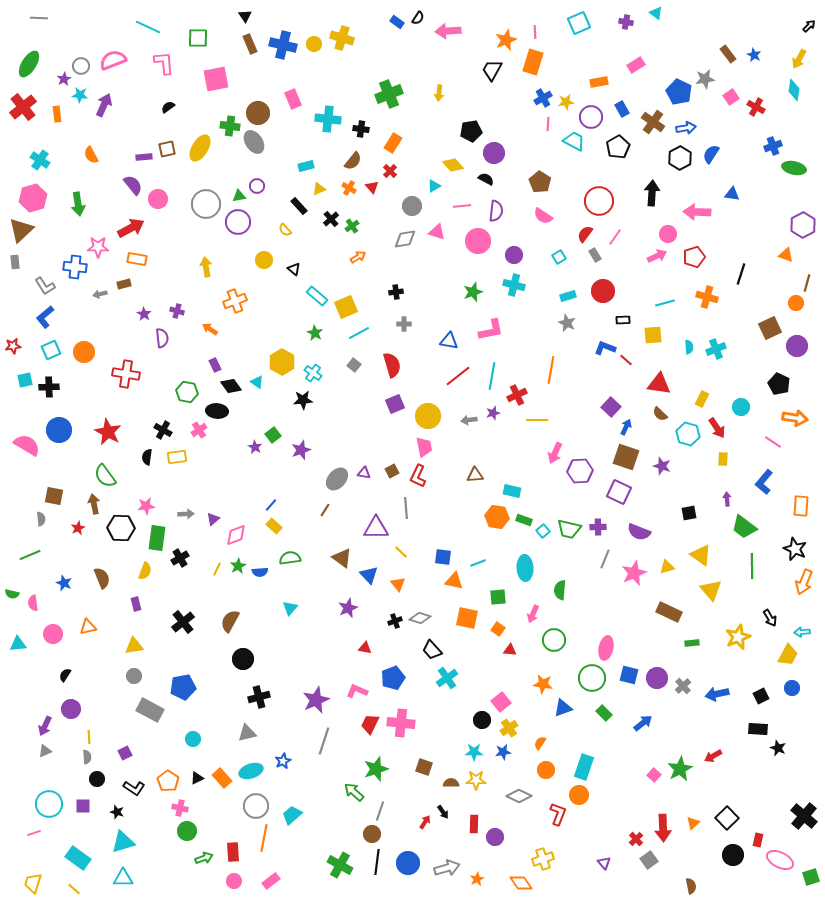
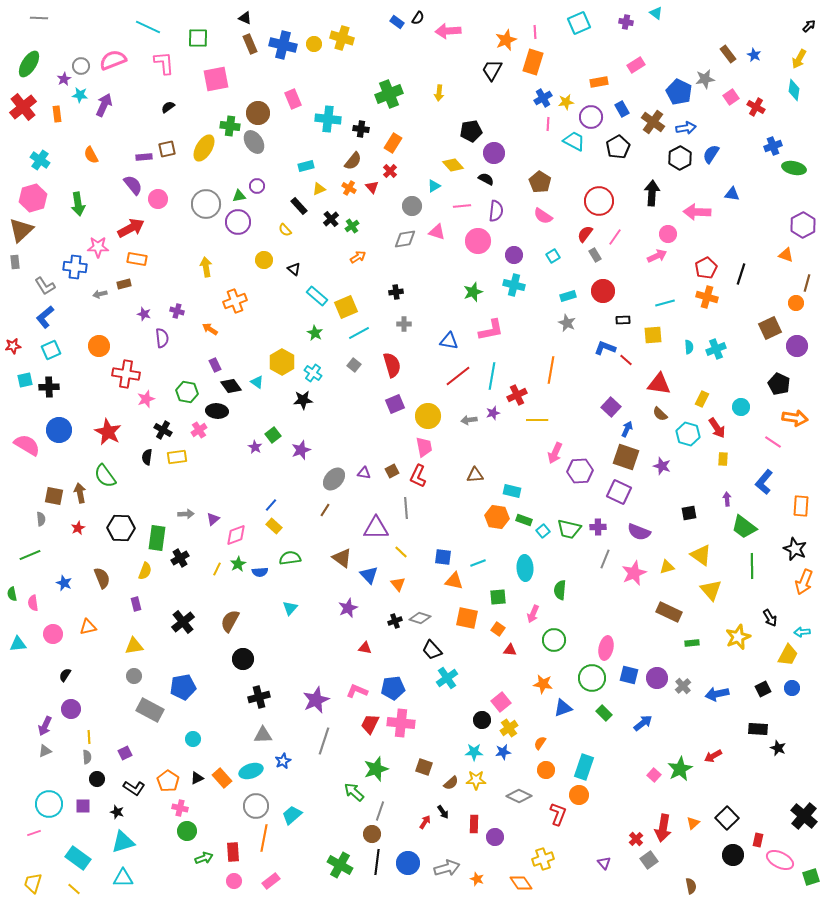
black triangle at (245, 16): moved 2 px down; rotated 32 degrees counterclockwise
yellow ellipse at (200, 148): moved 4 px right
cyan square at (559, 257): moved 6 px left, 1 px up
red pentagon at (694, 257): moved 12 px right, 11 px down; rotated 10 degrees counterclockwise
purple star at (144, 314): rotated 16 degrees counterclockwise
orange circle at (84, 352): moved 15 px right, 6 px up
blue arrow at (626, 427): moved 1 px right, 2 px down
gray ellipse at (337, 479): moved 3 px left
brown arrow at (94, 504): moved 14 px left, 11 px up
pink star at (146, 506): moved 107 px up; rotated 12 degrees counterclockwise
green star at (238, 566): moved 2 px up
green semicircle at (12, 594): rotated 64 degrees clockwise
blue pentagon at (393, 678): moved 10 px down; rotated 15 degrees clockwise
black square at (761, 696): moved 2 px right, 7 px up
gray triangle at (247, 733): moved 16 px right, 2 px down; rotated 12 degrees clockwise
brown semicircle at (451, 783): rotated 140 degrees clockwise
red arrow at (663, 828): rotated 12 degrees clockwise
orange star at (477, 879): rotated 24 degrees counterclockwise
